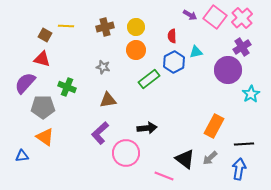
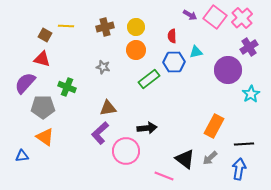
purple cross: moved 7 px right
blue hexagon: rotated 25 degrees clockwise
brown triangle: moved 8 px down
pink circle: moved 2 px up
